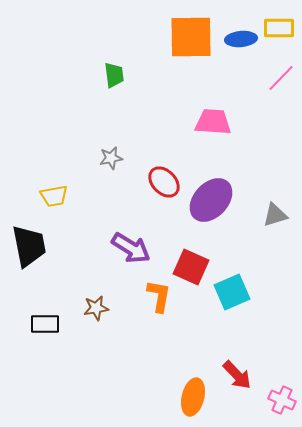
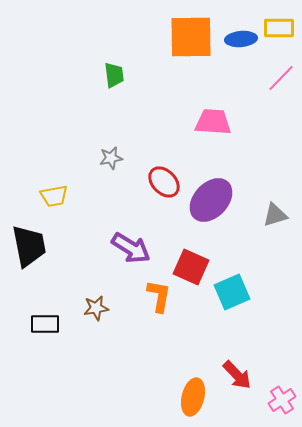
pink cross: rotated 32 degrees clockwise
